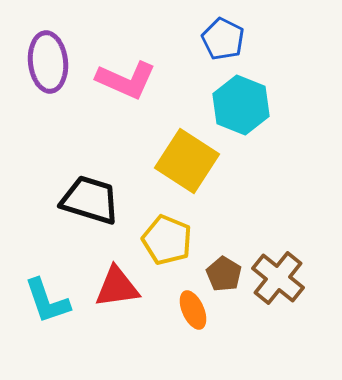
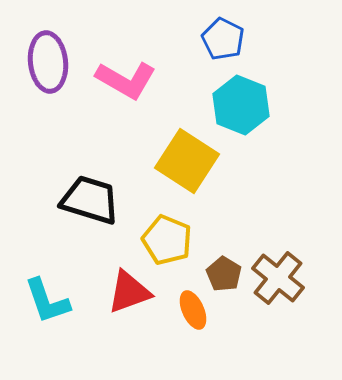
pink L-shape: rotated 6 degrees clockwise
red triangle: moved 12 px right, 5 px down; rotated 12 degrees counterclockwise
